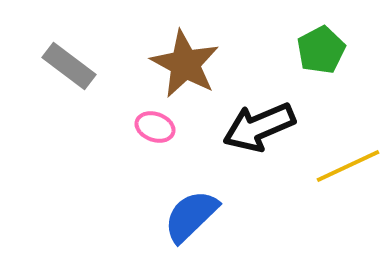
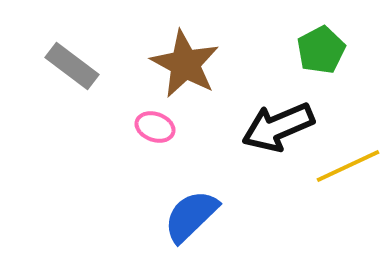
gray rectangle: moved 3 px right
black arrow: moved 19 px right
